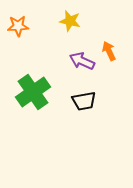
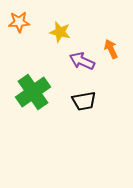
yellow star: moved 10 px left, 11 px down
orange star: moved 1 px right, 4 px up
orange arrow: moved 2 px right, 2 px up
